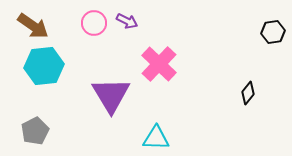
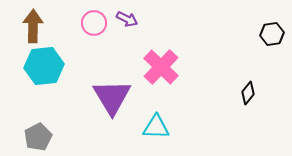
purple arrow: moved 2 px up
brown arrow: rotated 124 degrees counterclockwise
black hexagon: moved 1 px left, 2 px down
pink cross: moved 2 px right, 3 px down
purple triangle: moved 1 px right, 2 px down
gray pentagon: moved 3 px right, 6 px down
cyan triangle: moved 11 px up
